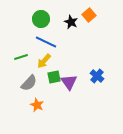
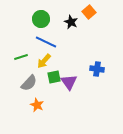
orange square: moved 3 px up
blue cross: moved 7 px up; rotated 32 degrees counterclockwise
